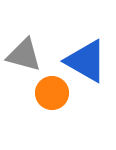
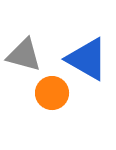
blue triangle: moved 1 px right, 2 px up
